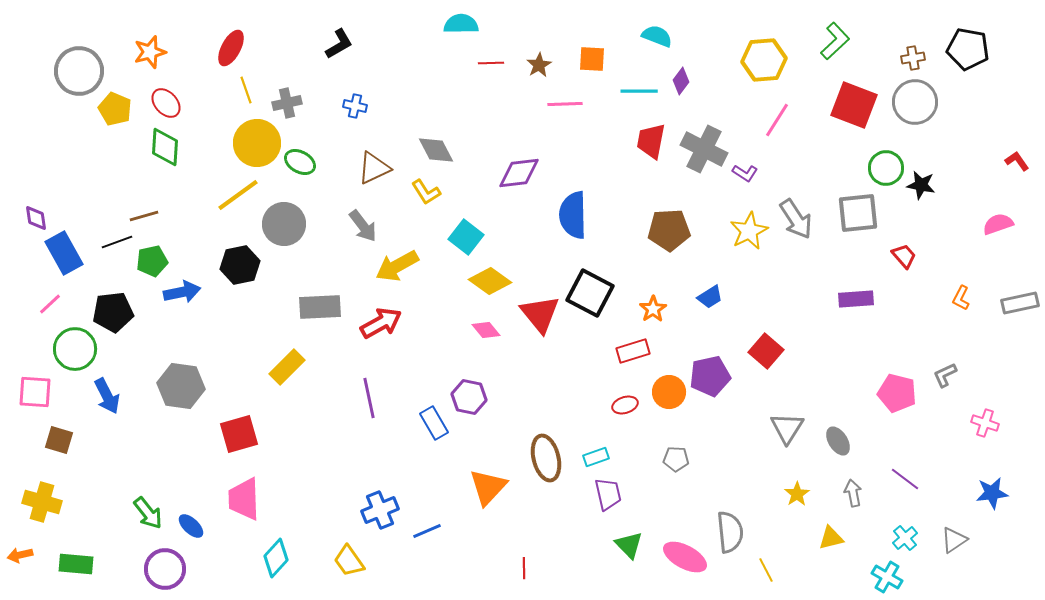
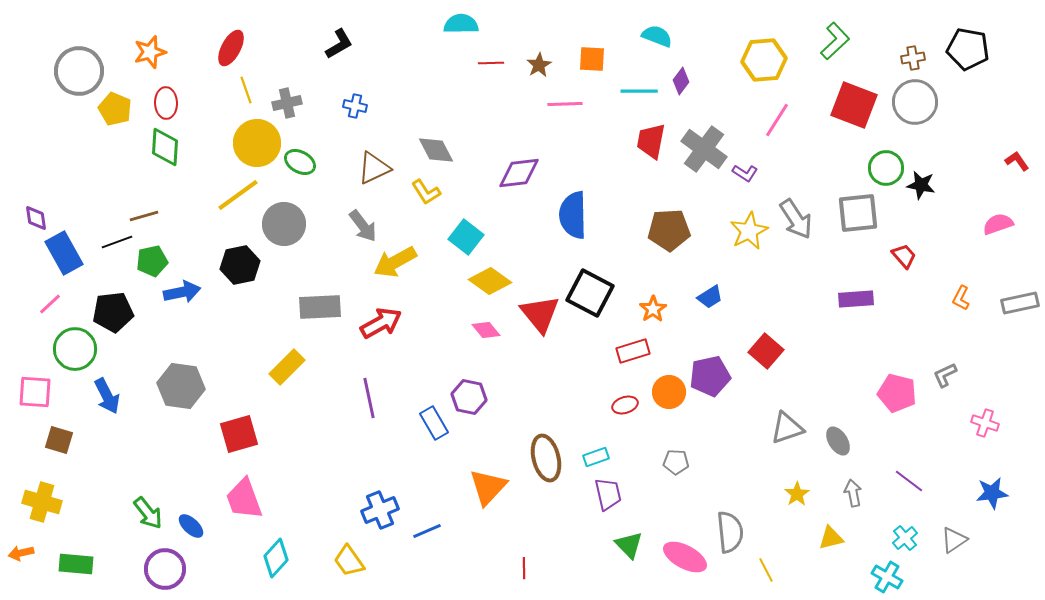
red ellipse at (166, 103): rotated 40 degrees clockwise
gray cross at (704, 149): rotated 9 degrees clockwise
yellow arrow at (397, 266): moved 2 px left, 4 px up
gray triangle at (787, 428): rotated 39 degrees clockwise
gray pentagon at (676, 459): moved 3 px down
purple line at (905, 479): moved 4 px right, 2 px down
pink trapezoid at (244, 499): rotated 18 degrees counterclockwise
orange arrow at (20, 555): moved 1 px right, 2 px up
